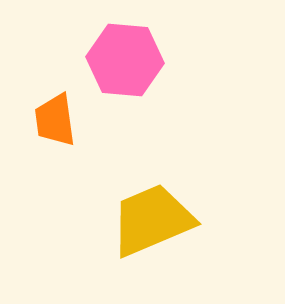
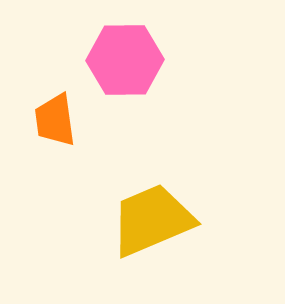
pink hexagon: rotated 6 degrees counterclockwise
